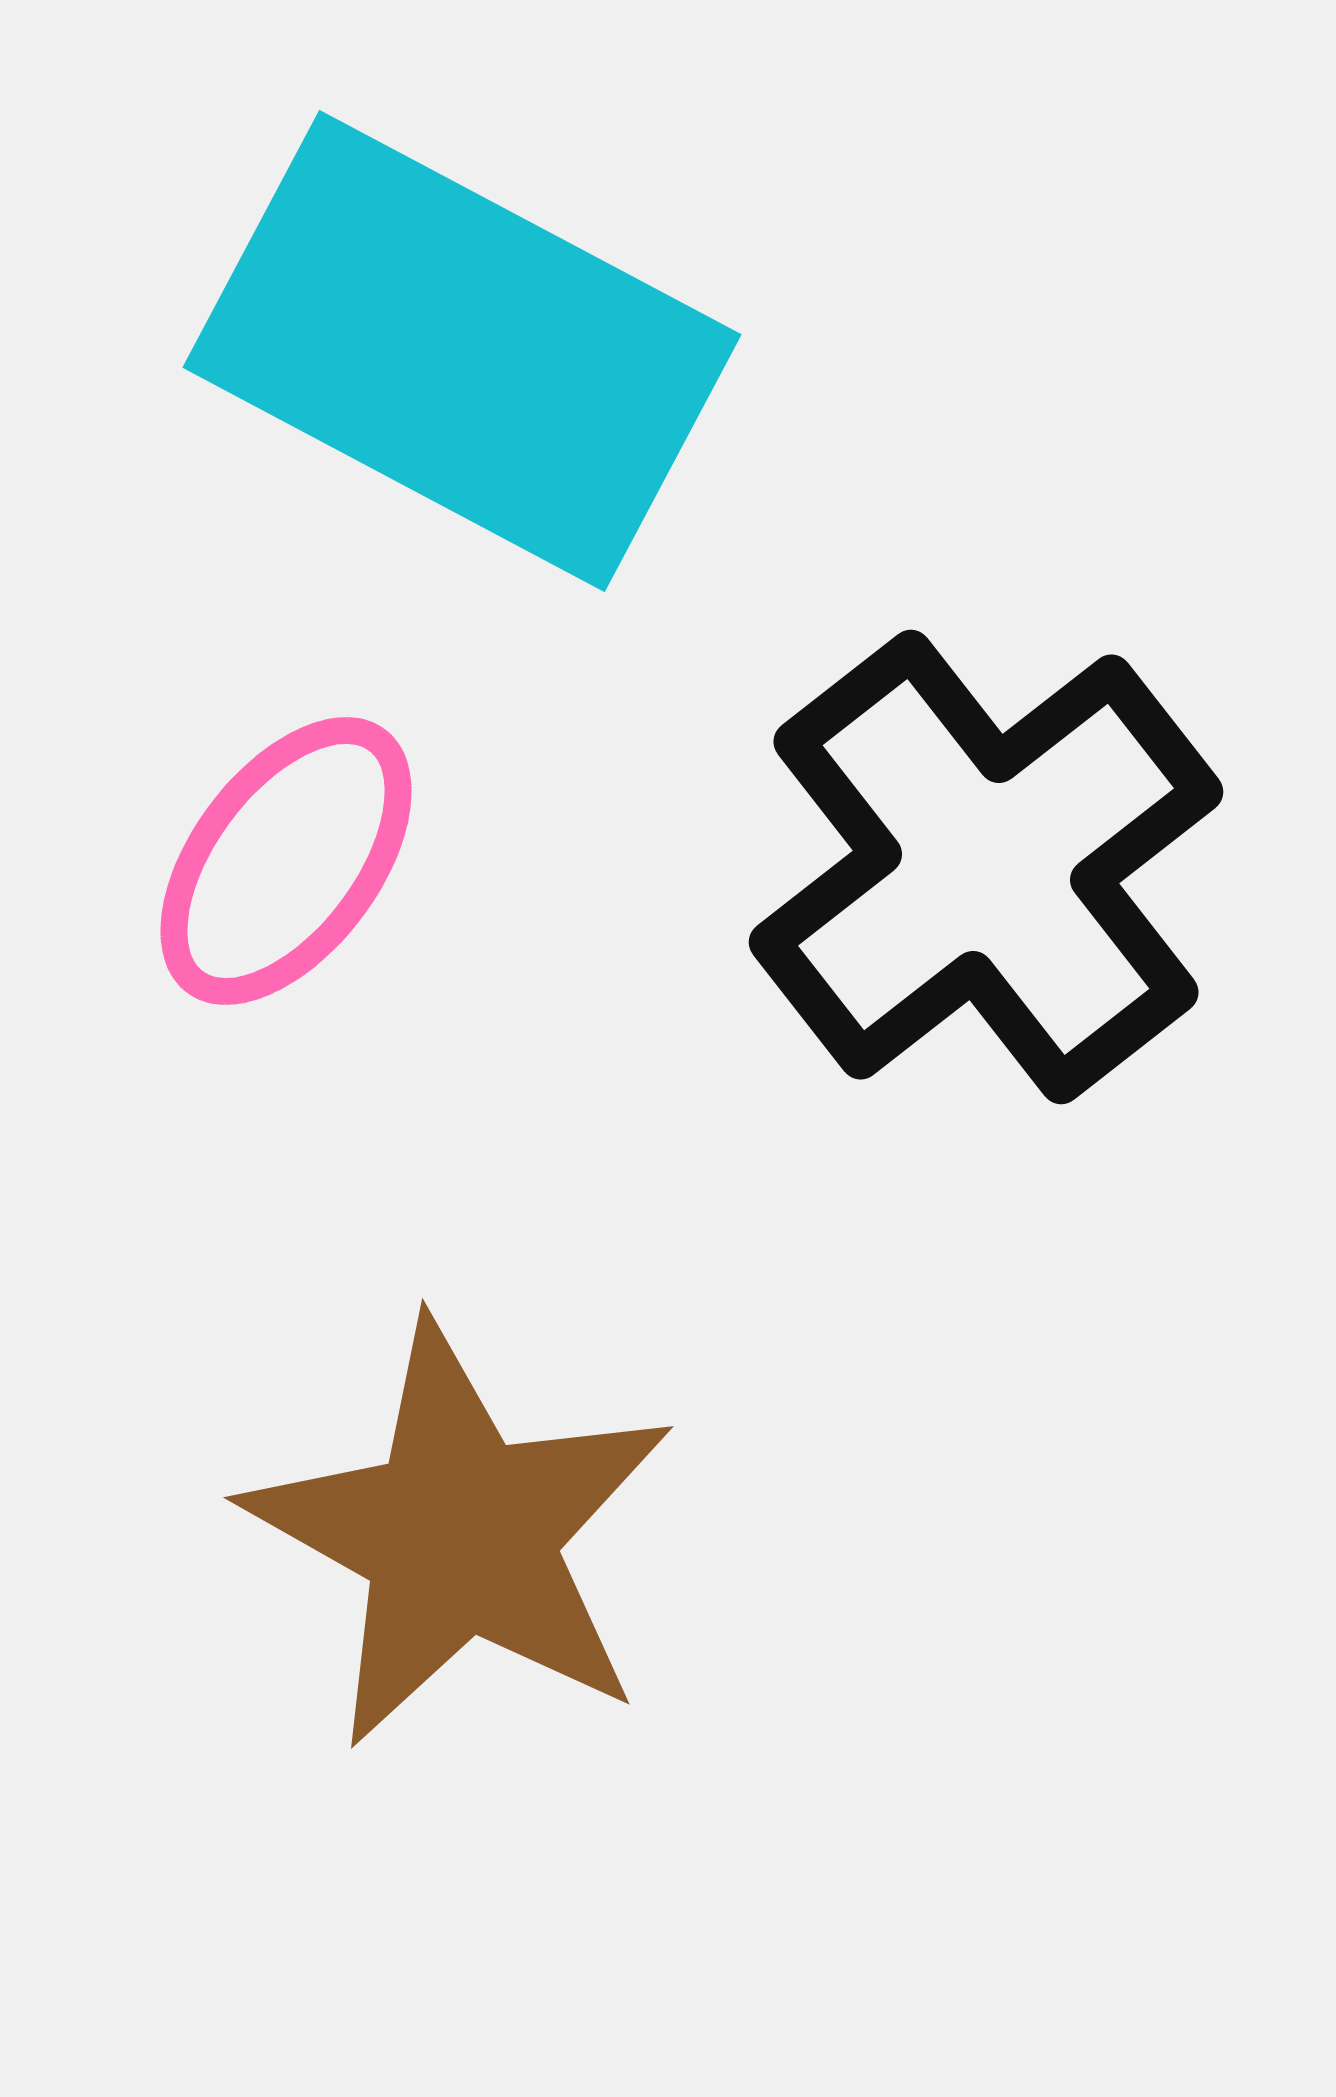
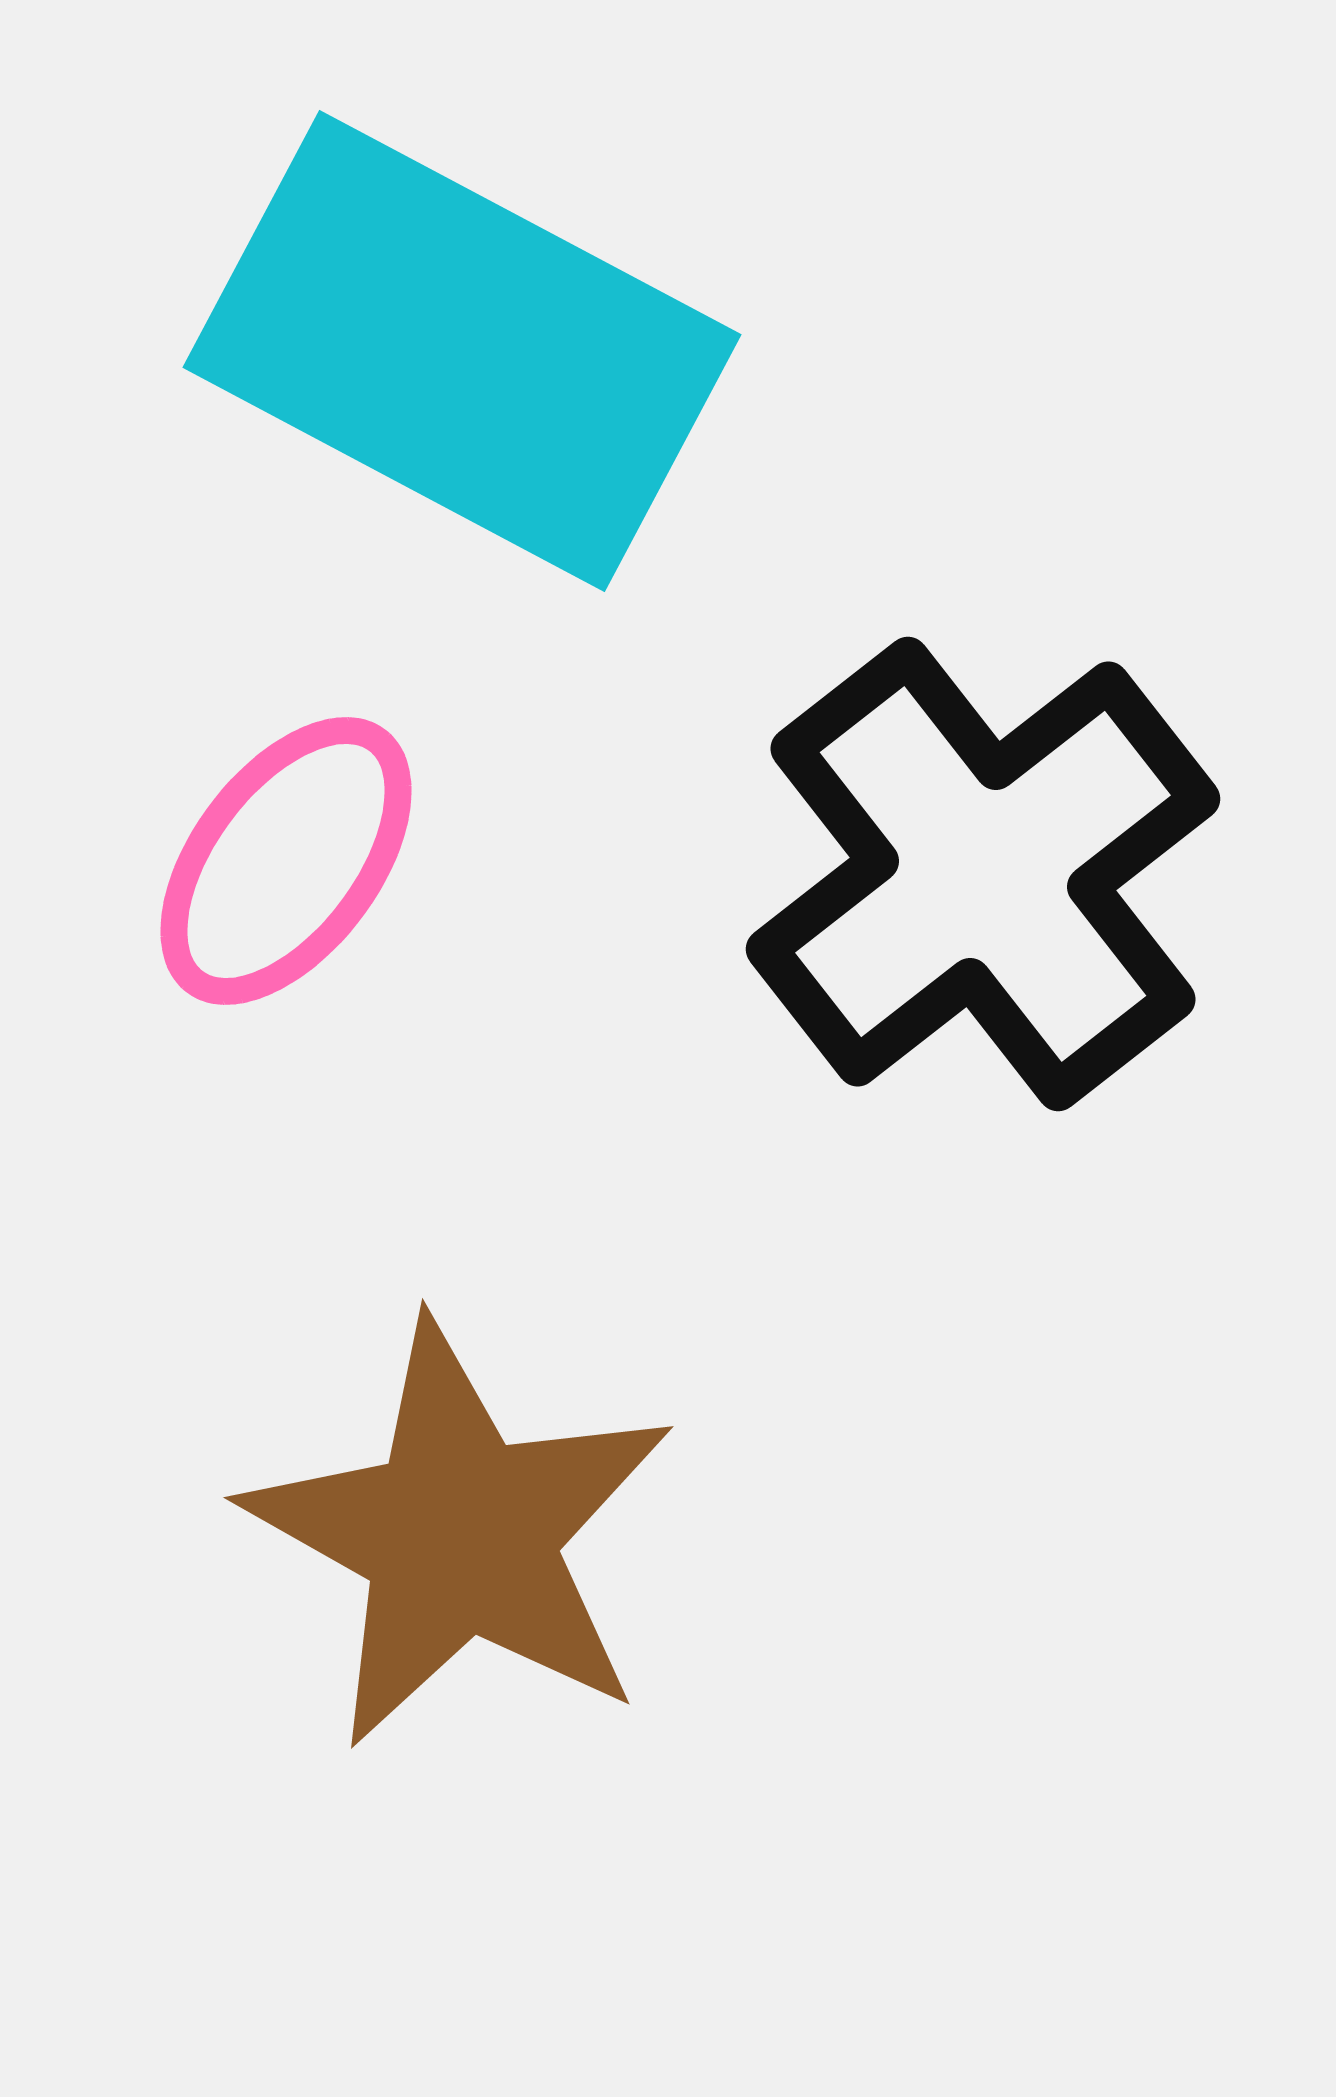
black cross: moved 3 px left, 7 px down
